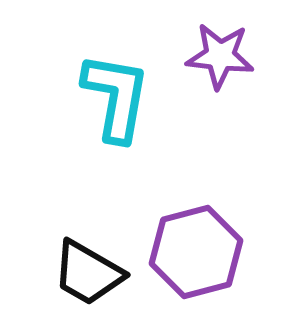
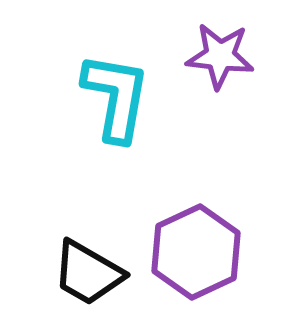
purple hexagon: rotated 10 degrees counterclockwise
